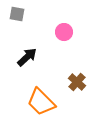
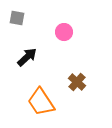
gray square: moved 4 px down
orange trapezoid: rotated 12 degrees clockwise
